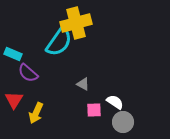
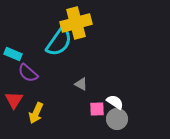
gray triangle: moved 2 px left
pink square: moved 3 px right, 1 px up
gray circle: moved 6 px left, 3 px up
